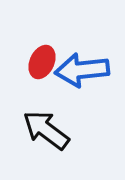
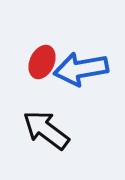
blue arrow: moved 1 px left, 1 px up; rotated 4 degrees counterclockwise
